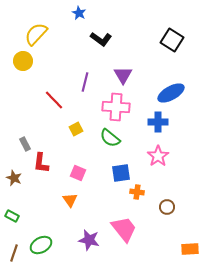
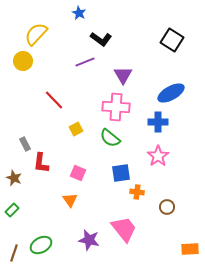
purple line: moved 20 px up; rotated 54 degrees clockwise
green rectangle: moved 6 px up; rotated 72 degrees counterclockwise
